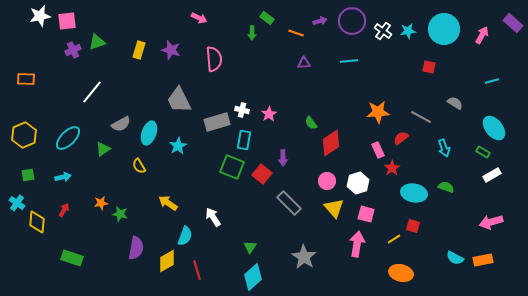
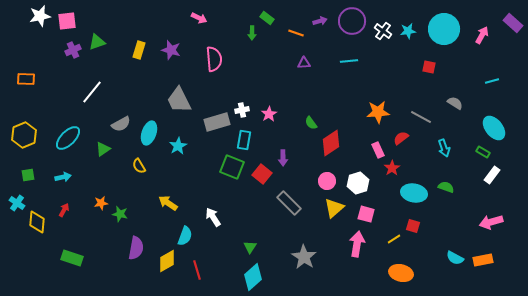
white cross at (242, 110): rotated 24 degrees counterclockwise
white rectangle at (492, 175): rotated 24 degrees counterclockwise
yellow triangle at (334, 208): rotated 30 degrees clockwise
